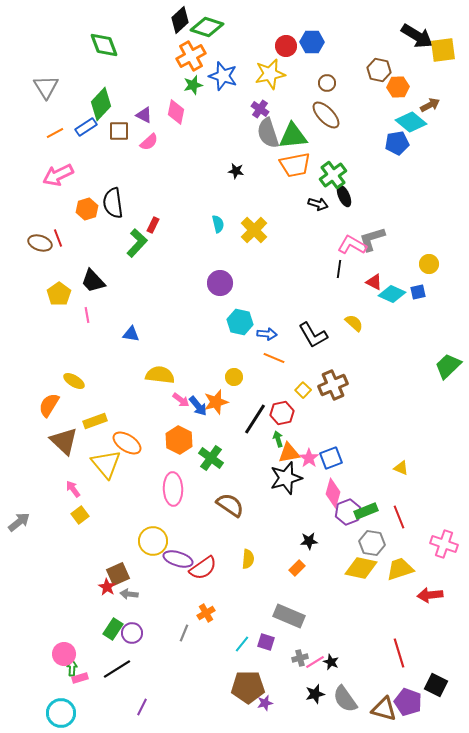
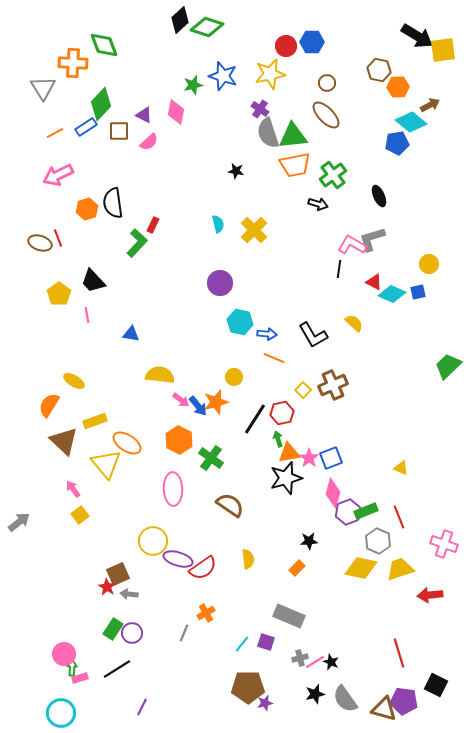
orange cross at (191, 56): moved 118 px left, 7 px down; rotated 32 degrees clockwise
gray triangle at (46, 87): moved 3 px left, 1 px down
black ellipse at (344, 196): moved 35 px right
gray hexagon at (372, 543): moved 6 px right, 2 px up; rotated 15 degrees clockwise
yellow semicircle at (248, 559): rotated 12 degrees counterclockwise
purple pentagon at (408, 702): moved 4 px left, 1 px up; rotated 12 degrees counterclockwise
